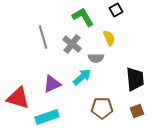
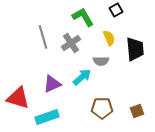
gray cross: moved 1 px left, 1 px up; rotated 18 degrees clockwise
gray semicircle: moved 5 px right, 3 px down
black trapezoid: moved 30 px up
